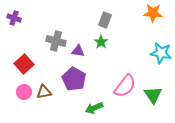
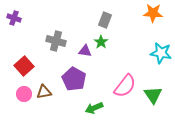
purple triangle: moved 7 px right
red square: moved 2 px down
pink circle: moved 2 px down
